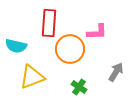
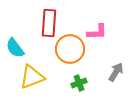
cyan semicircle: moved 1 px left, 2 px down; rotated 40 degrees clockwise
green cross: moved 4 px up; rotated 35 degrees clockwise
